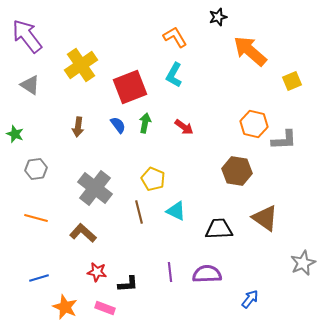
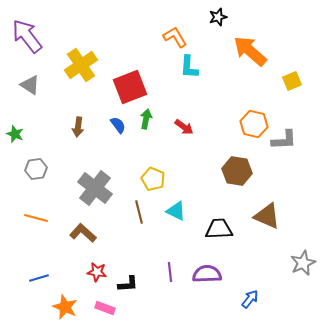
cyan L-shape: moved 15 px right, 8 px up; rotated 25 degrees counterclockwise
green arrow: moved 1 px right, 4 px up
brown triangle: moved 2 px right, 2 px up; rotated 12 degrees counterclockwise
